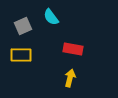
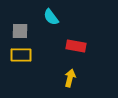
gray square: moved 3 px left, 5 px down; rotated 24 degrees clockwise
red rectangle: moved 3 px right, 3 px up
